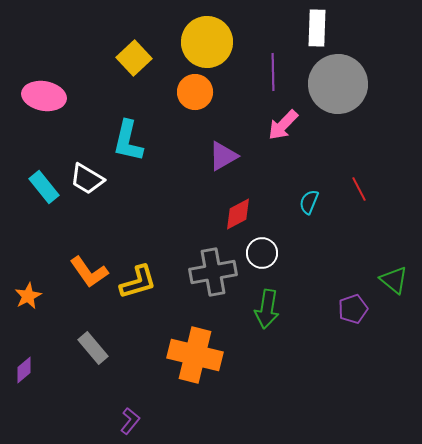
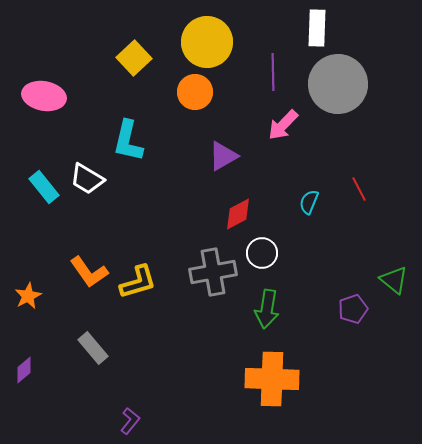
orange cross: moved 77 px right, 24 px down; rotated 12 degrees counterclockwise
